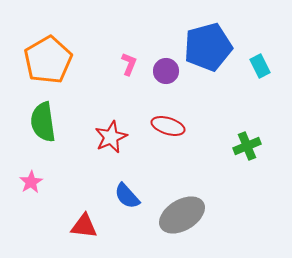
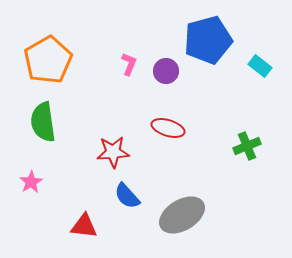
blue pentagon: moved 7 px up
cyan rectangle: rotated 25 degrees counterclockwise
red ellipse: moved 2 px down
red star: moved 2 px right, 15 px down; rotated 20 degrees clockwise
